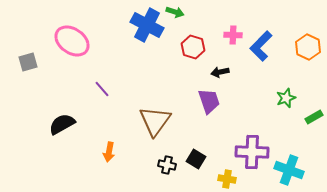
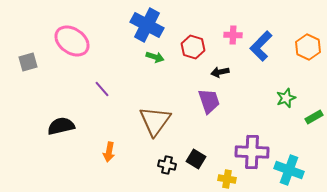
green arrow: moved 20 px left, 45 px down
black semicircle: moved 1 px left, 2 px down; rotated 16 degrees clockwise
